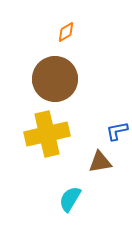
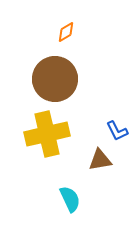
blue L-shape: rotated 105 degrees counterclockwise
brown triangle: moved 2 px up
cyan semicircle: rotated 124 degrees clockwise
